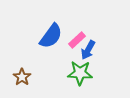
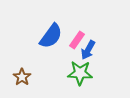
pink rectangle: rotated 12 degrees counterclockwise
